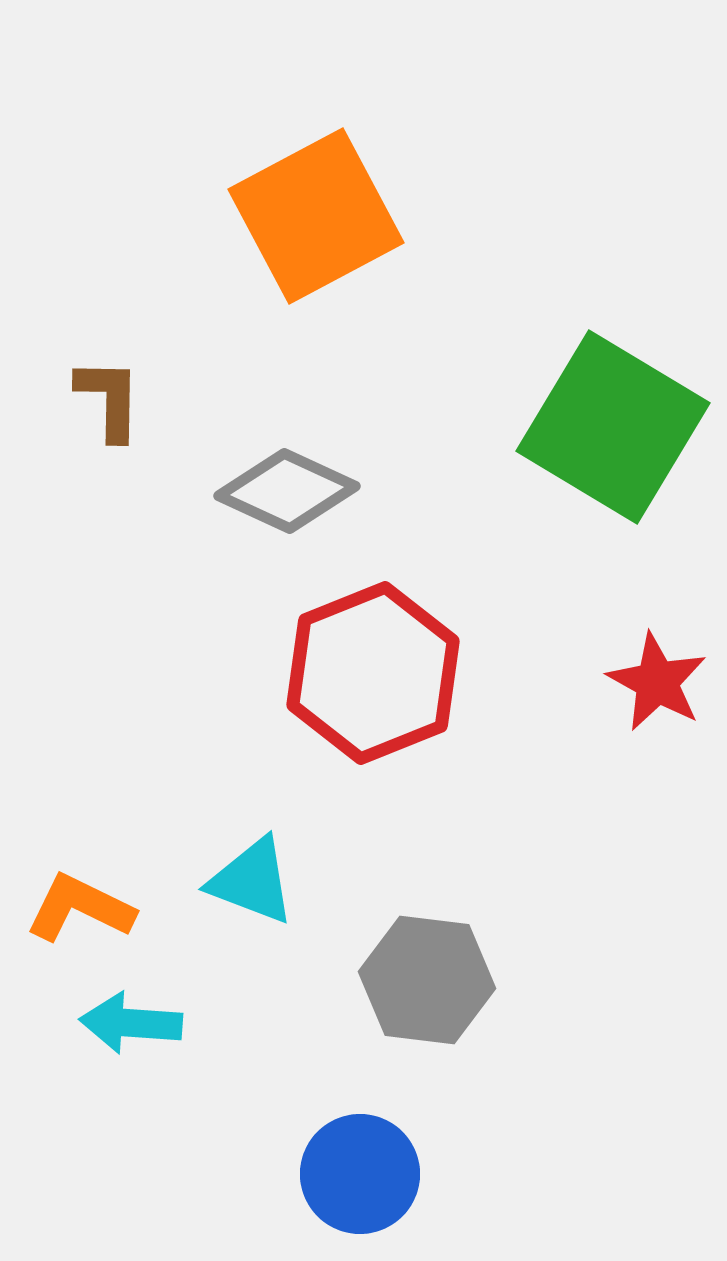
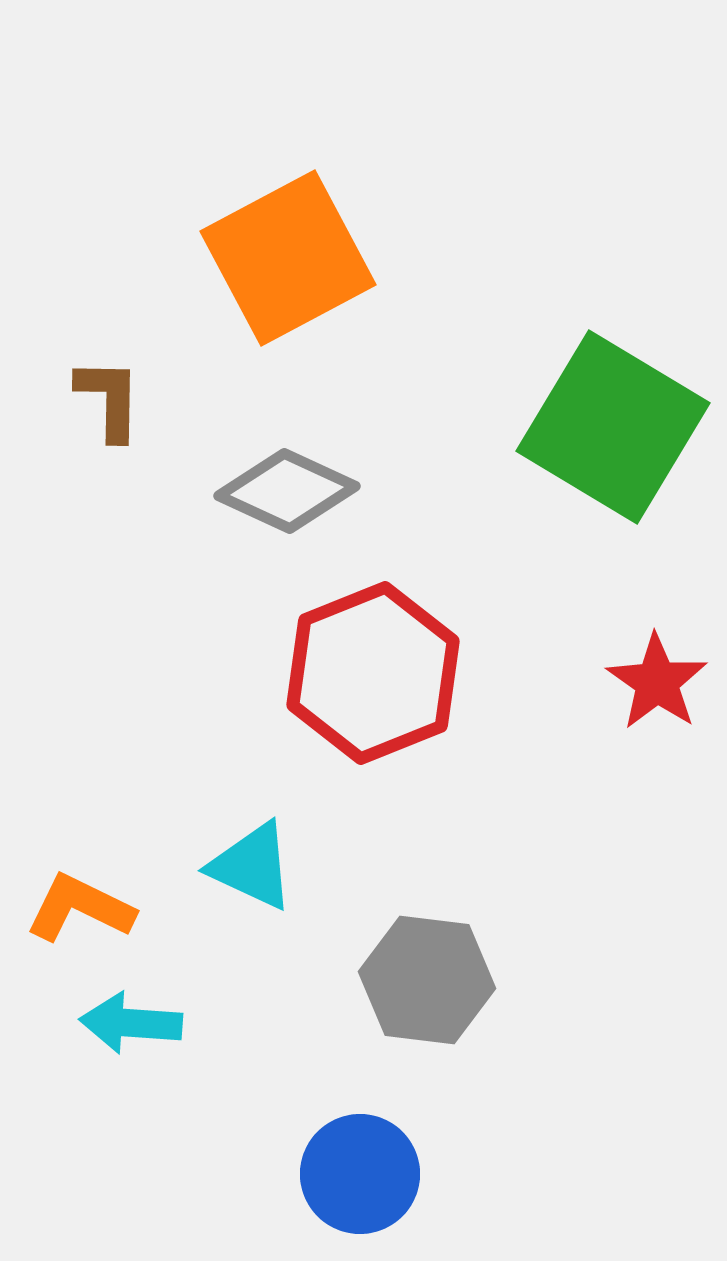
orange square: moved 28 px left, 42 px down
red star: rotated 6 degrees clockwise
cyan triangle: moved 15 px up; rotated 4 degrees clockwise
